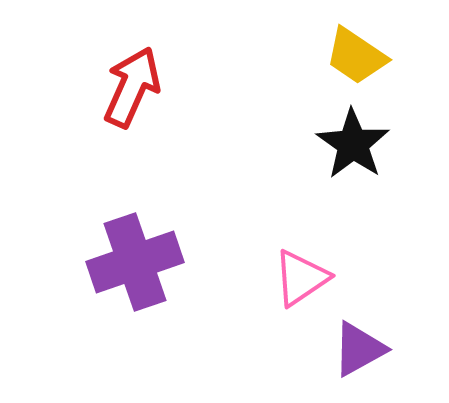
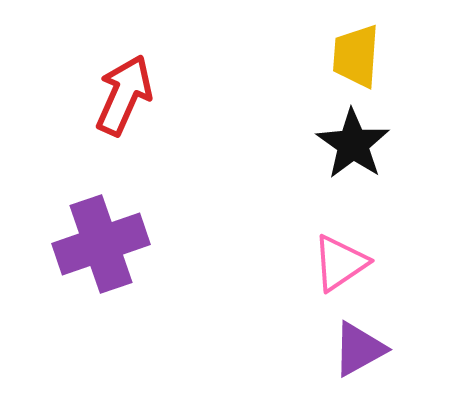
yellow trapezoid: rotated 60 degrees clockwise
red arrow: moved 8 px left, 8 px down
purple cross: moved 34 px left, 18 px up
pink triangle: moved 39 px right, 15 px up
